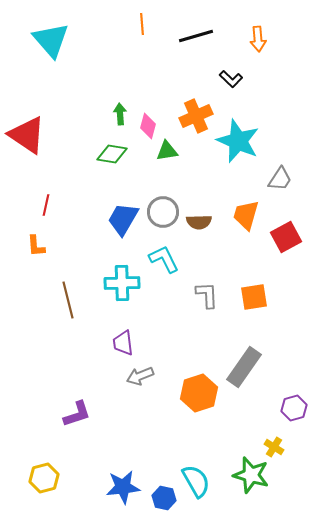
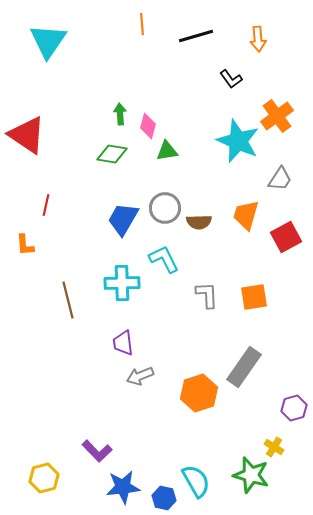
cyan triangle: moved 3 px left, 1 px down; rotated 15 degrees clockwise
black L-shape: rotated 10 degrees clockwise
orange cross: moved 81 px right; rotated 12 degrees counterclockwise
gray circle: moved 2 px right, 4 px up
orange L-shape: moved 11 px left, 1 px up
purple L-shape: moved 20 px right, 37 px down; rotated 64 degrees clockwise
